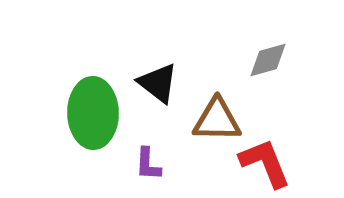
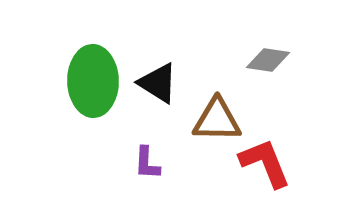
gray diamond: rotated 24 degrees clockwise
black triangle: rotated 6 degrees counterclockwise
green ellipse: moved 32 px up
purple L-shape: moved 1 px left, 1 px up
